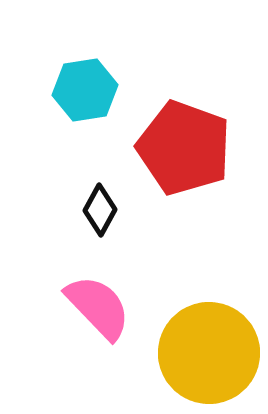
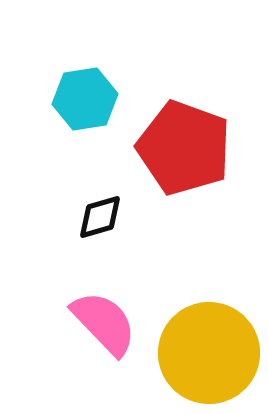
cyan hexagon: moved 9 px down
black diamond: moved 7 px down; rotated 45 degrees clockwise
pink semicircle: moved 6 px right, 16 px down
